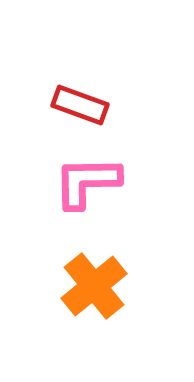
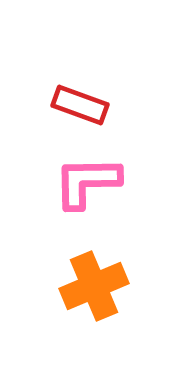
orange cross: rotated 16 degrees clockwise
